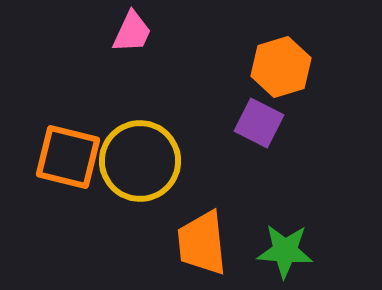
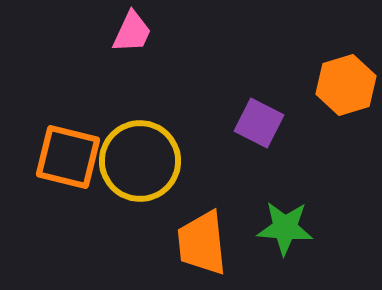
orange hexagon: moved 65 px right, 18 px down
green star: moved 23 px up
